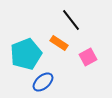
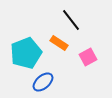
cyan pentagon: moved 1 px up
